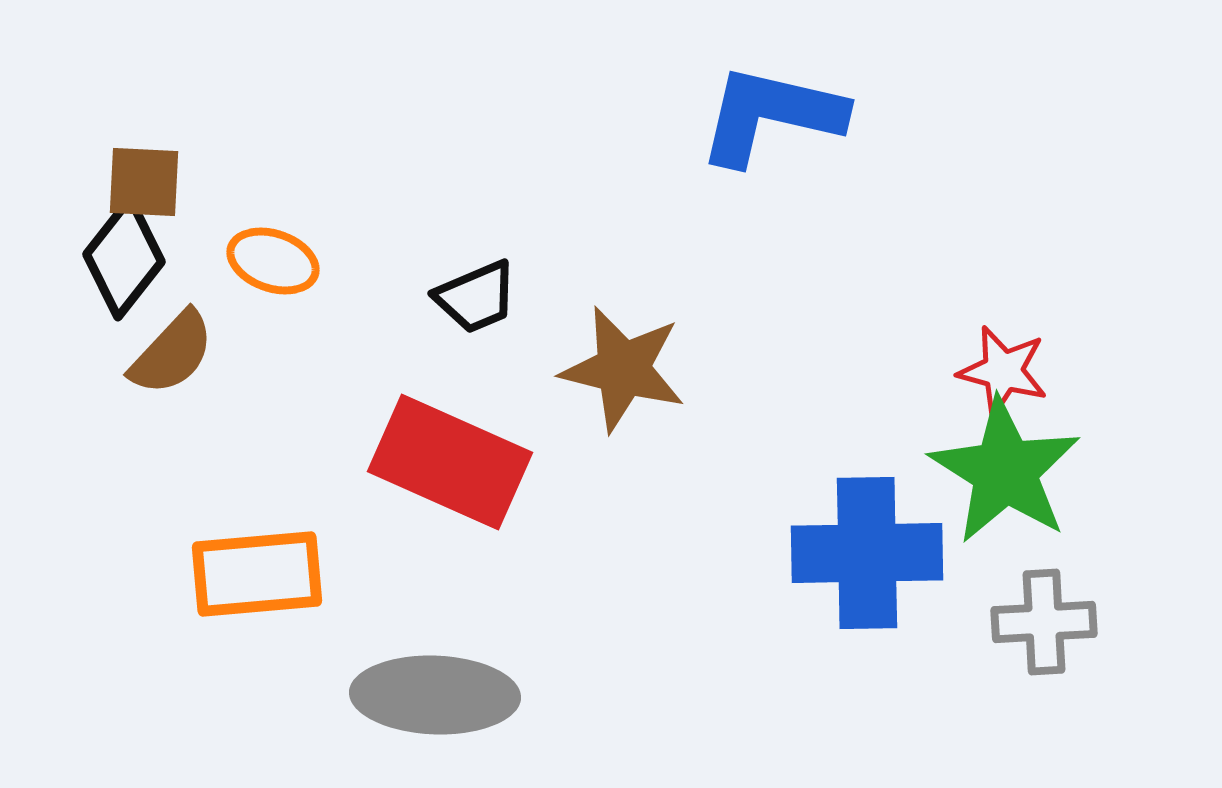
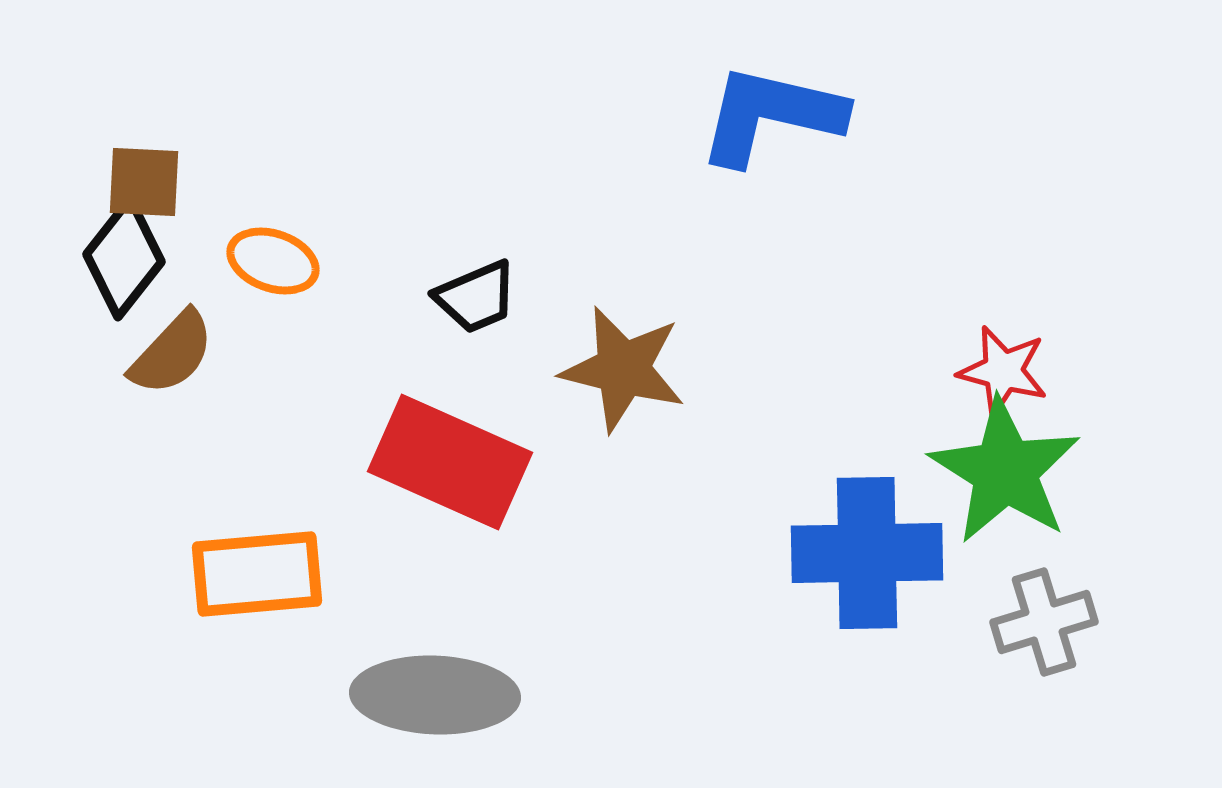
gray cross: rotated 14 degrees counterclockwise
